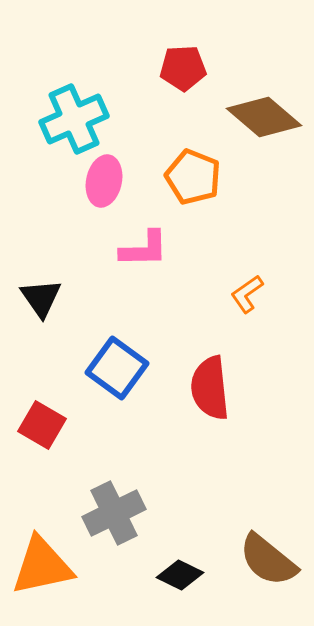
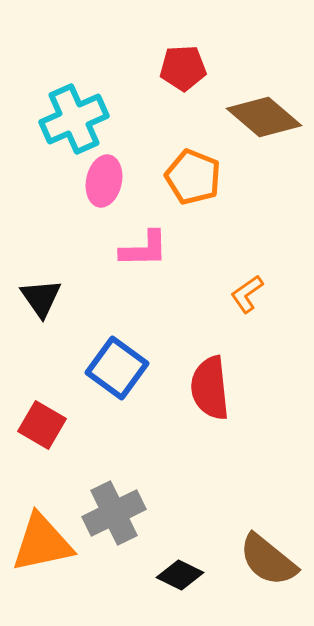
orange triangle: moved 23 px up
